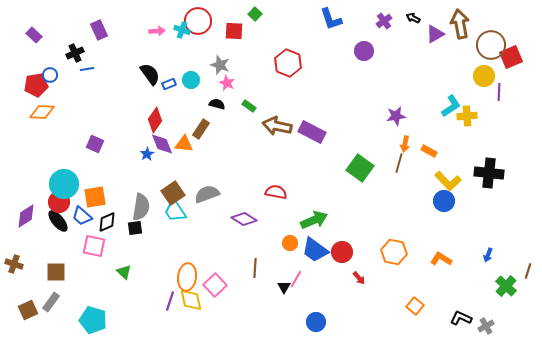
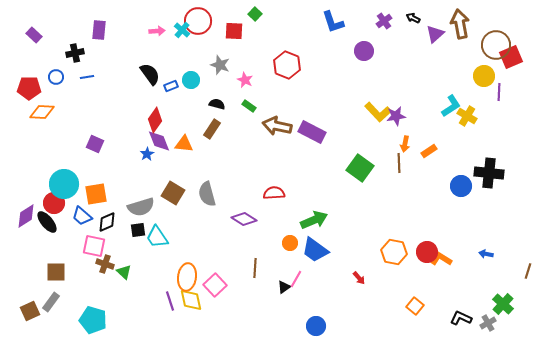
blue L-shape at (331, 19): moved 2 px right, 3 px down
purple rectangle at (99, 30): rotated 30 degrees clockwise
cyan cross at (182, 30): rotated 21 degrees clockwise
purple triangle at (435, 34): rotated 12 degrees counterclockwise
brown circle at (491, 45): moved 5 px right
black cross at (75, 53): rotated 12 degrees clockwise
red hexagon at (288, 63): moved 1 px left, 2 px down
blue line at (87, 69): moved 8 px down
blue circle at (50, 75): moved 6 px right, 2 px down
pink star at (227, 83): moved 18 px right, 3 px up
blue rectangle at (169, 84): moved 2 px right, 2 px down
red pentagon at (36, 85): moved 7 px left, 3 px down; rotated 10 degrees clockwise
yellow cross at (467, 116): rotated 36 degrees clockwise
brown rectangle at (201, 129): moved 11 px right
purple diamond at (162, 144): moved 3 px left, 3 px up
orange rectangle at (429, 151): rotated 63 degrees counterclockwise
brown line at (399, 163): rotated 18 degrees counterclockwise
yellow L-shape at (448, 181): moved 70 px left, 69 px up
red semicircle at (276, 192): moved 2 px left, 1 px down; rotated 15 degrees counterclockwise
brown square at (173, 193): rotated 25 degrees counterclockwise
gray semicircle at (207, 194): rotated 85 degrees counterclockwise
orange square at (95, 197): moved 1 px right, 3 px up
blue circle at (444, 201): moved 17 px right, 15 px up
red circle at (59, 202): moved 5 px left, 1 px down
gray semicircle at (141, 207): rotated 64 degrees clockwise
cyan trapezoid at (175, 211): moved 18 px left, 26 px down
black ellipse at (58, 221): moved 11 px left, 1 px down
black square at (135, 228): moved 3 px right, 2 px down
red circle at (342, 252): moved 85 px right
blue arrow at (488, 255): moved 2 px left, 1 px up; rotated 80 degrees clockwise
brown cross at (14, 264): moved 91 px right
green cross at (506, 286): moved 3 px left, 18 px down
black triangle at (284, 287): rotated 24 degrees clockwise
purple line at (170, 301): rotated 36 degrees counterclockwise
brown square at (28, 310): moved 2 px right, 1 px down
blue circle at (316, 322): moved 4 px down
gray cross at (486, 326): moved 2 px right, 3 px up
